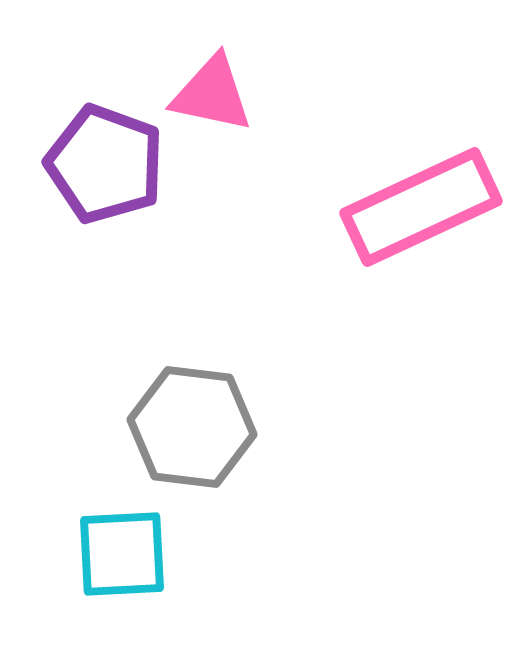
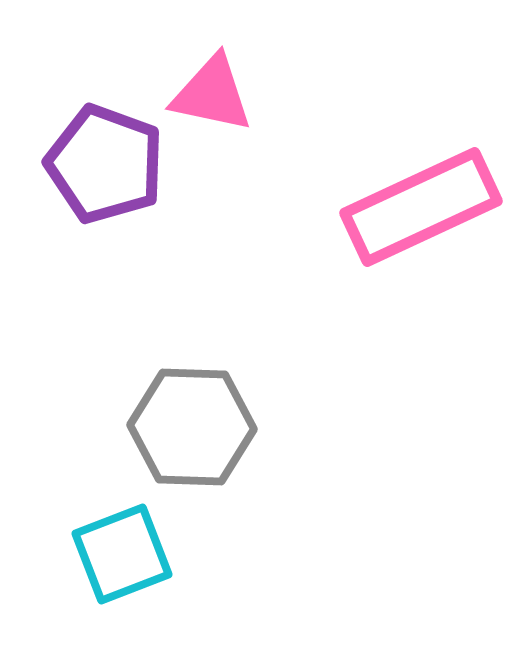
gray hexagon: rotated 5 degrees counterclockwise
cyan square: rotated 18 degrees counterclockwise
